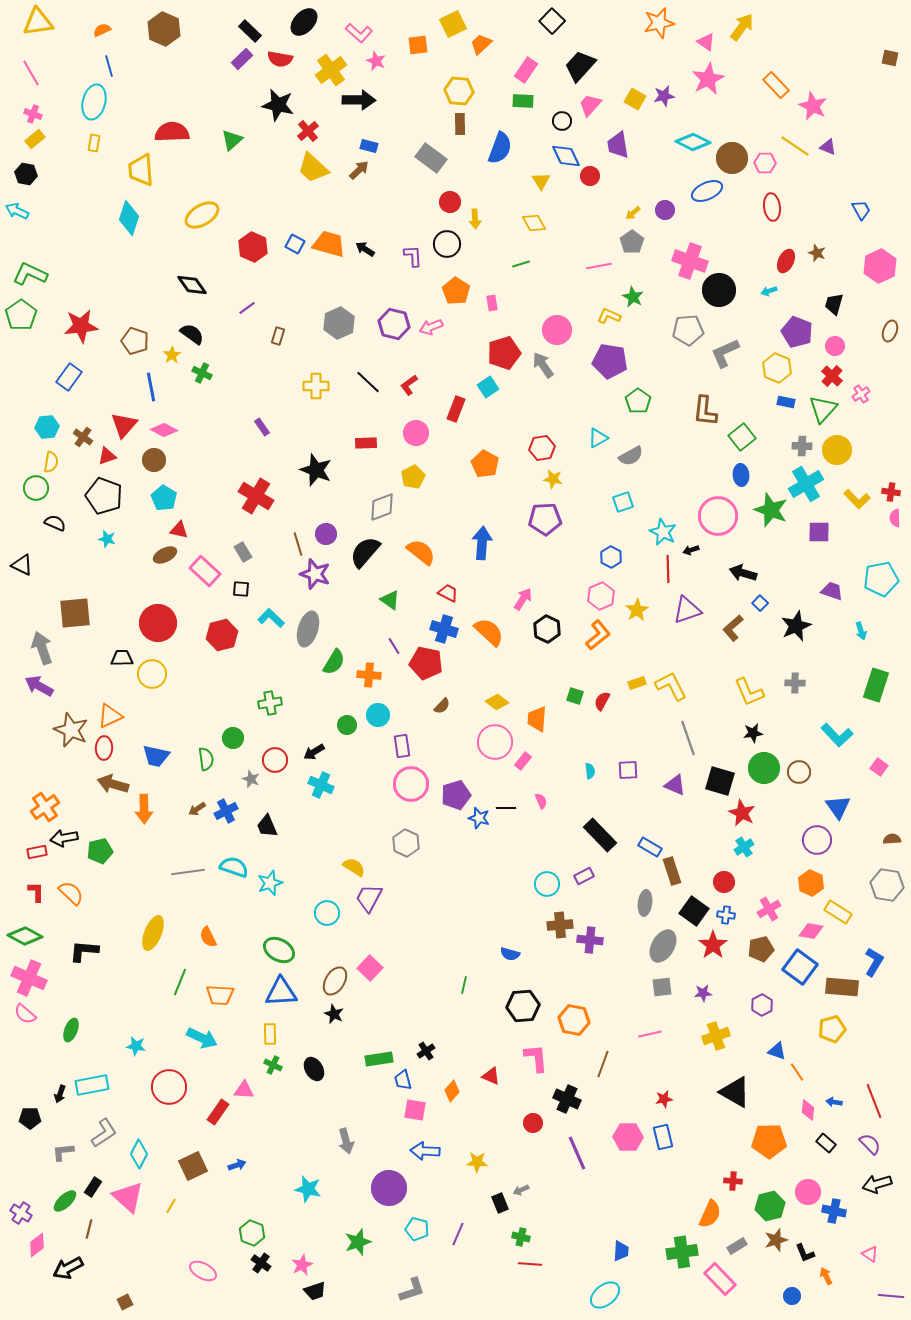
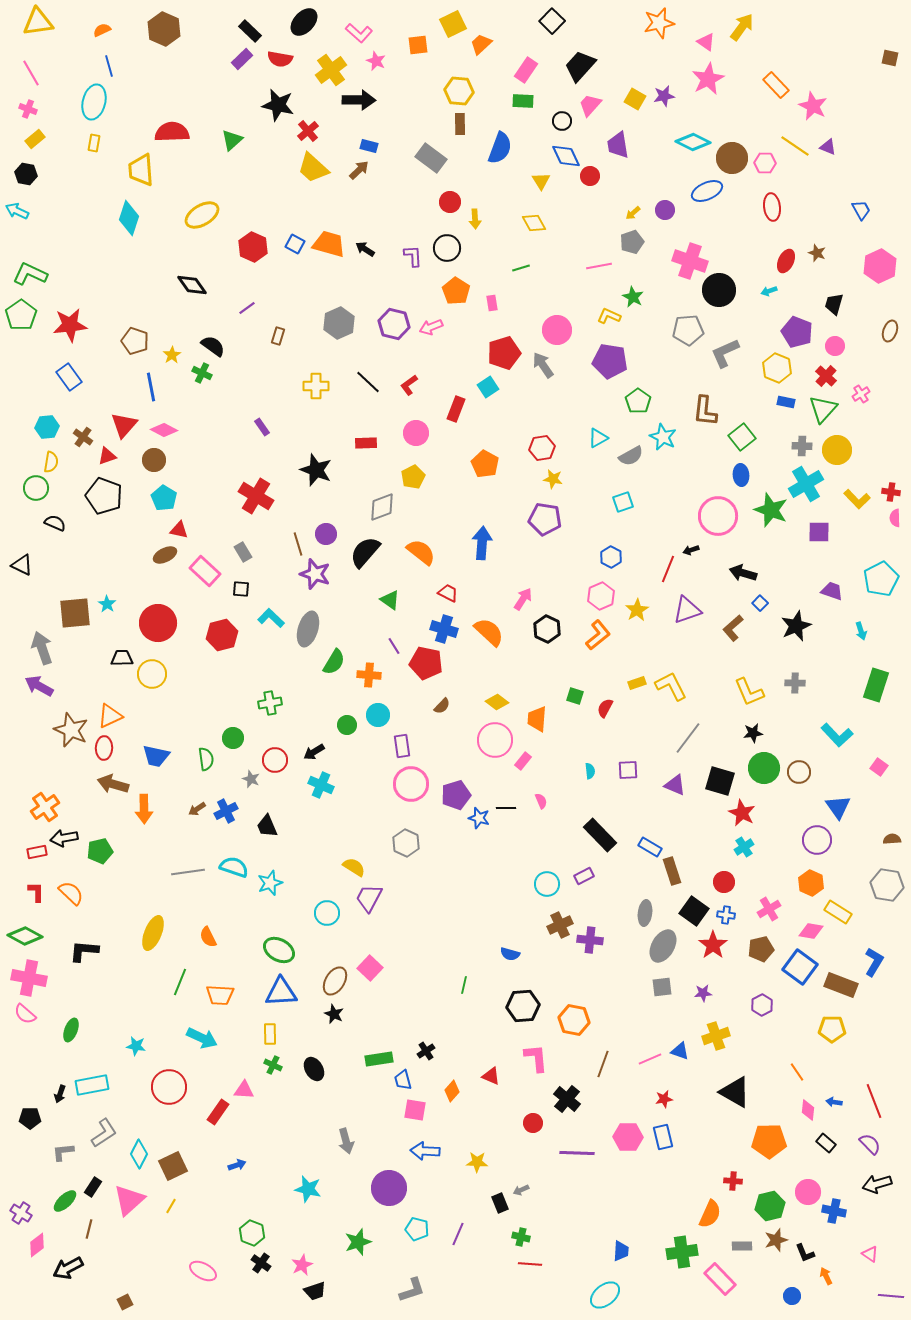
pink cross at (33, 114): moved 5 px left, 5 px up
gray pentagon at (632, 242): rotated 15 degrees clockwise
black circle at (447, 244): moved 4 px down
green line at (521, 264): moved 4 px down
red star at (81, 326): moved 11 px left, 1 px up
black semicircle at (192, 334): moved 21 px right, 12 px down
red cross at (832, 376): moved 6 px left
blue rectangle at (69, 377): rotated 72 degrees counterclockwise
purple pentagon at (545, 519): rotated 12 degrees clockwise
cyan star at (663, 532): moved 95 px up
cyan star at (107, 539): moved 65 px down; rotated 18 degrees clockwise
red line at (668, 569): rotated 24 degrees clockwise
cyan pentagon at (881, 579): rotated 16 degrees counterclockwise
red semicircle at (602, 701): moved 3 px right, 7 px down
gray line at (688, 738): rotated 56 degrees clockwise
pink circle at (495, 742): moved 2 px up
gray ellipse at (645, 903): moved 10 px down
brown cross at (560, 925): rotated 20 degrees counterclockwise
pink cross at (29, 978): rotated 12 degrees counterclockwise
brown rectangle at (842, 987): moved 1 px left, 2 px up; rotated 16 degrees clockwise
yellow pentagon at (832, 1029): rotated 16 degrees clockwise
pink line at (650, 1034): moved 25 px down; rotated 10 degrees counterclockwise
blue triangle at (777, 1051): moved 97 px left
black cross at (567, 1099): rotated 16 degrees clockwise
purple line at (577, 1153): rotated 64 degrees counterclockwise
brown square at (193, 1166): moved 20 px left
pink triangle at (128, 1197): moved 1 px right, 3 px down; rotated 36 degrees clockwise
gray rectangle at (737, 1246): moved 5 px right; rotated 30 degrees clockwise
